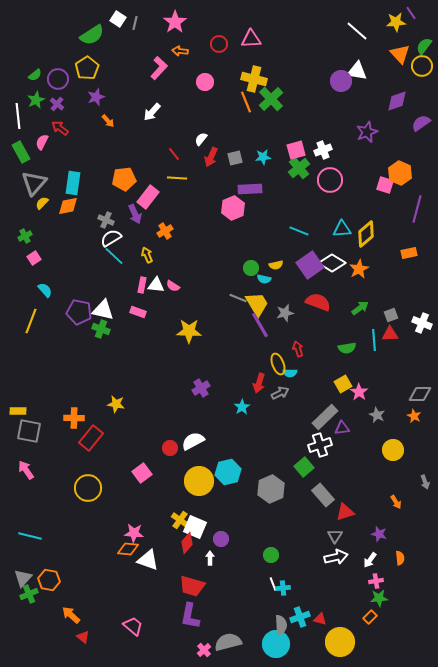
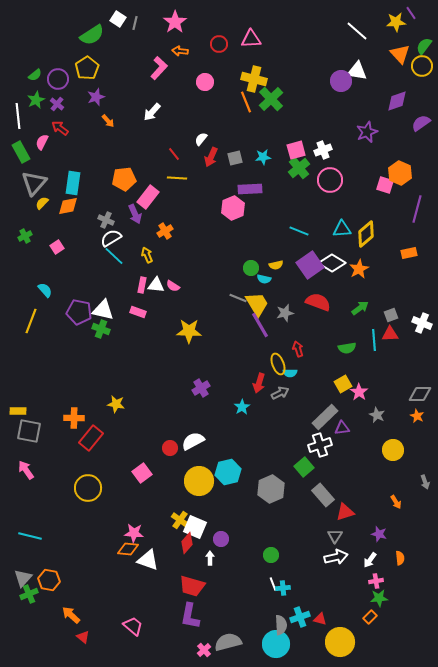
pink square at (34, 258): moved 23 px right, 11 px up
orange star at (414, 416): moved 3 px right
